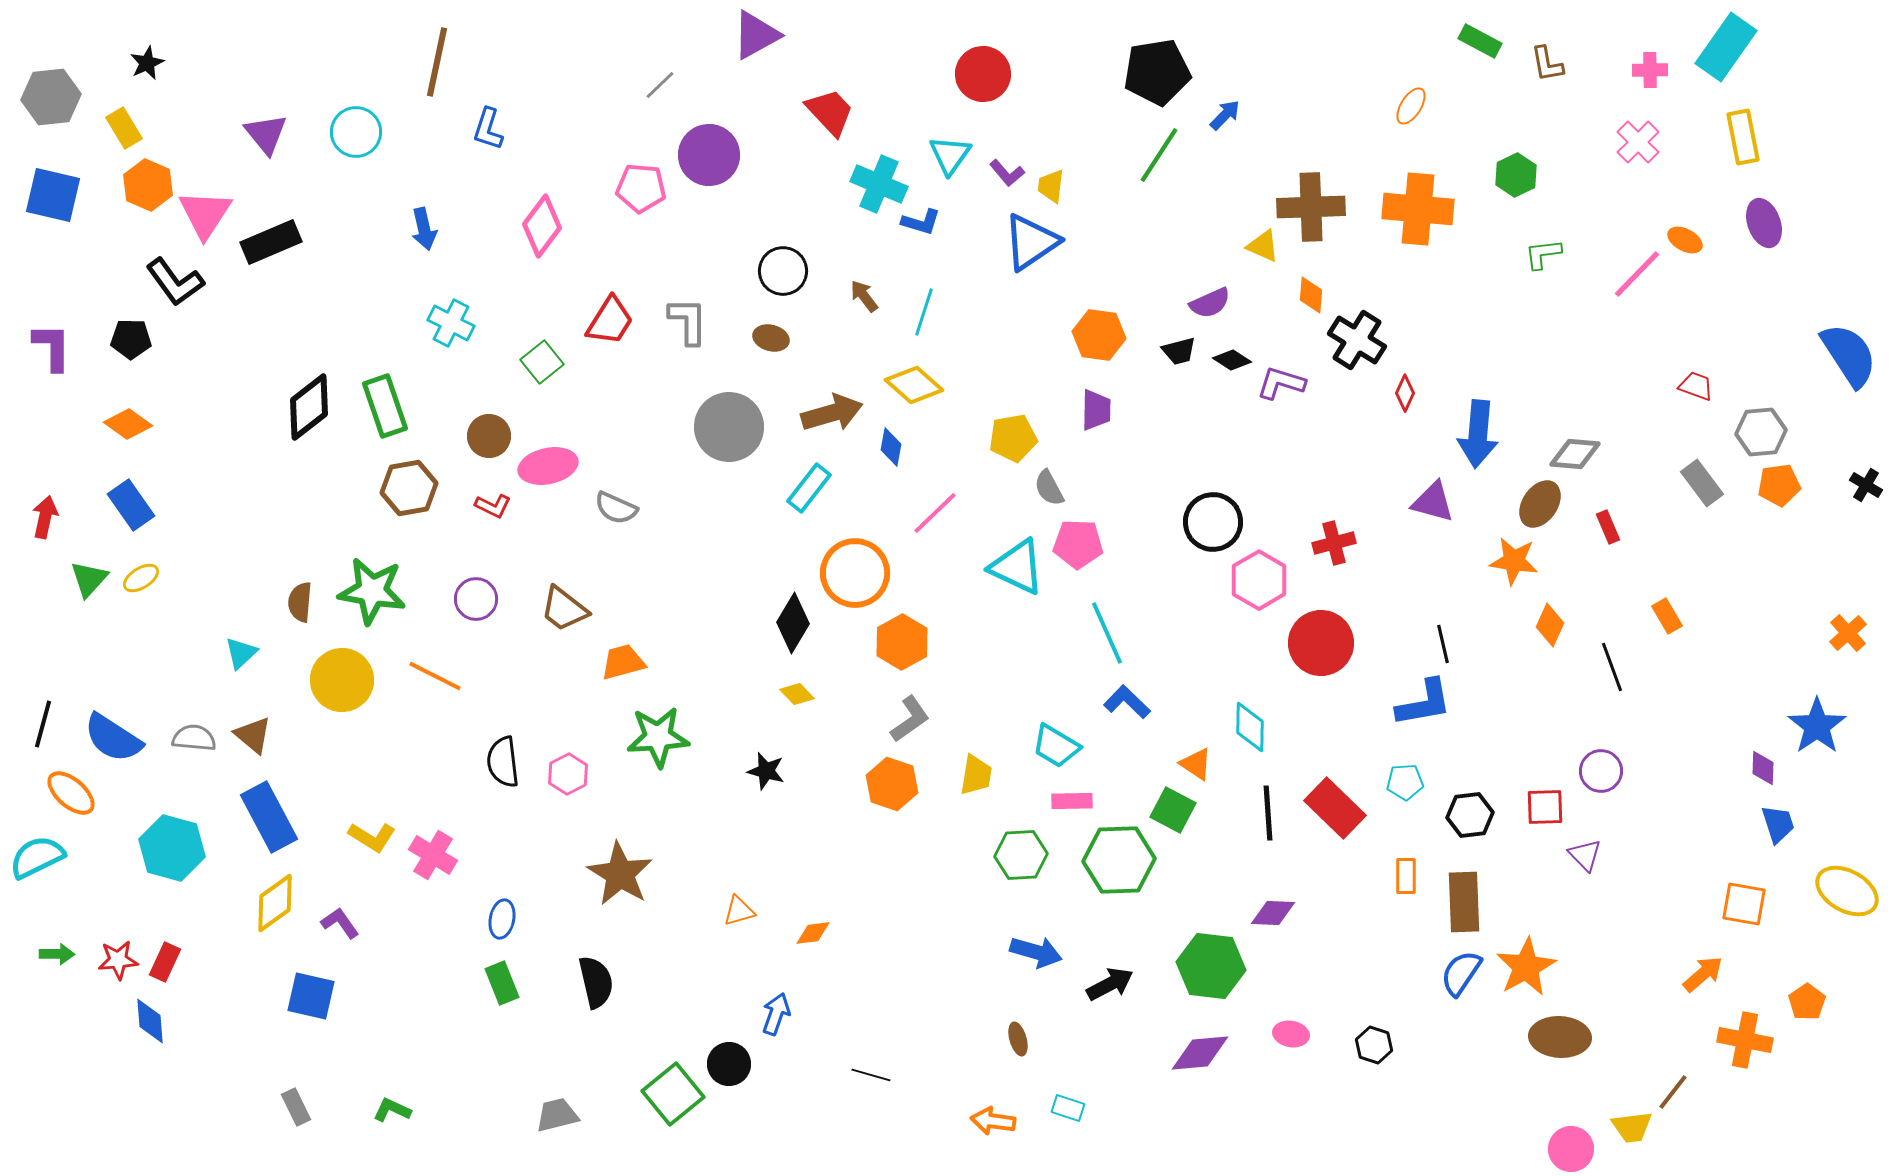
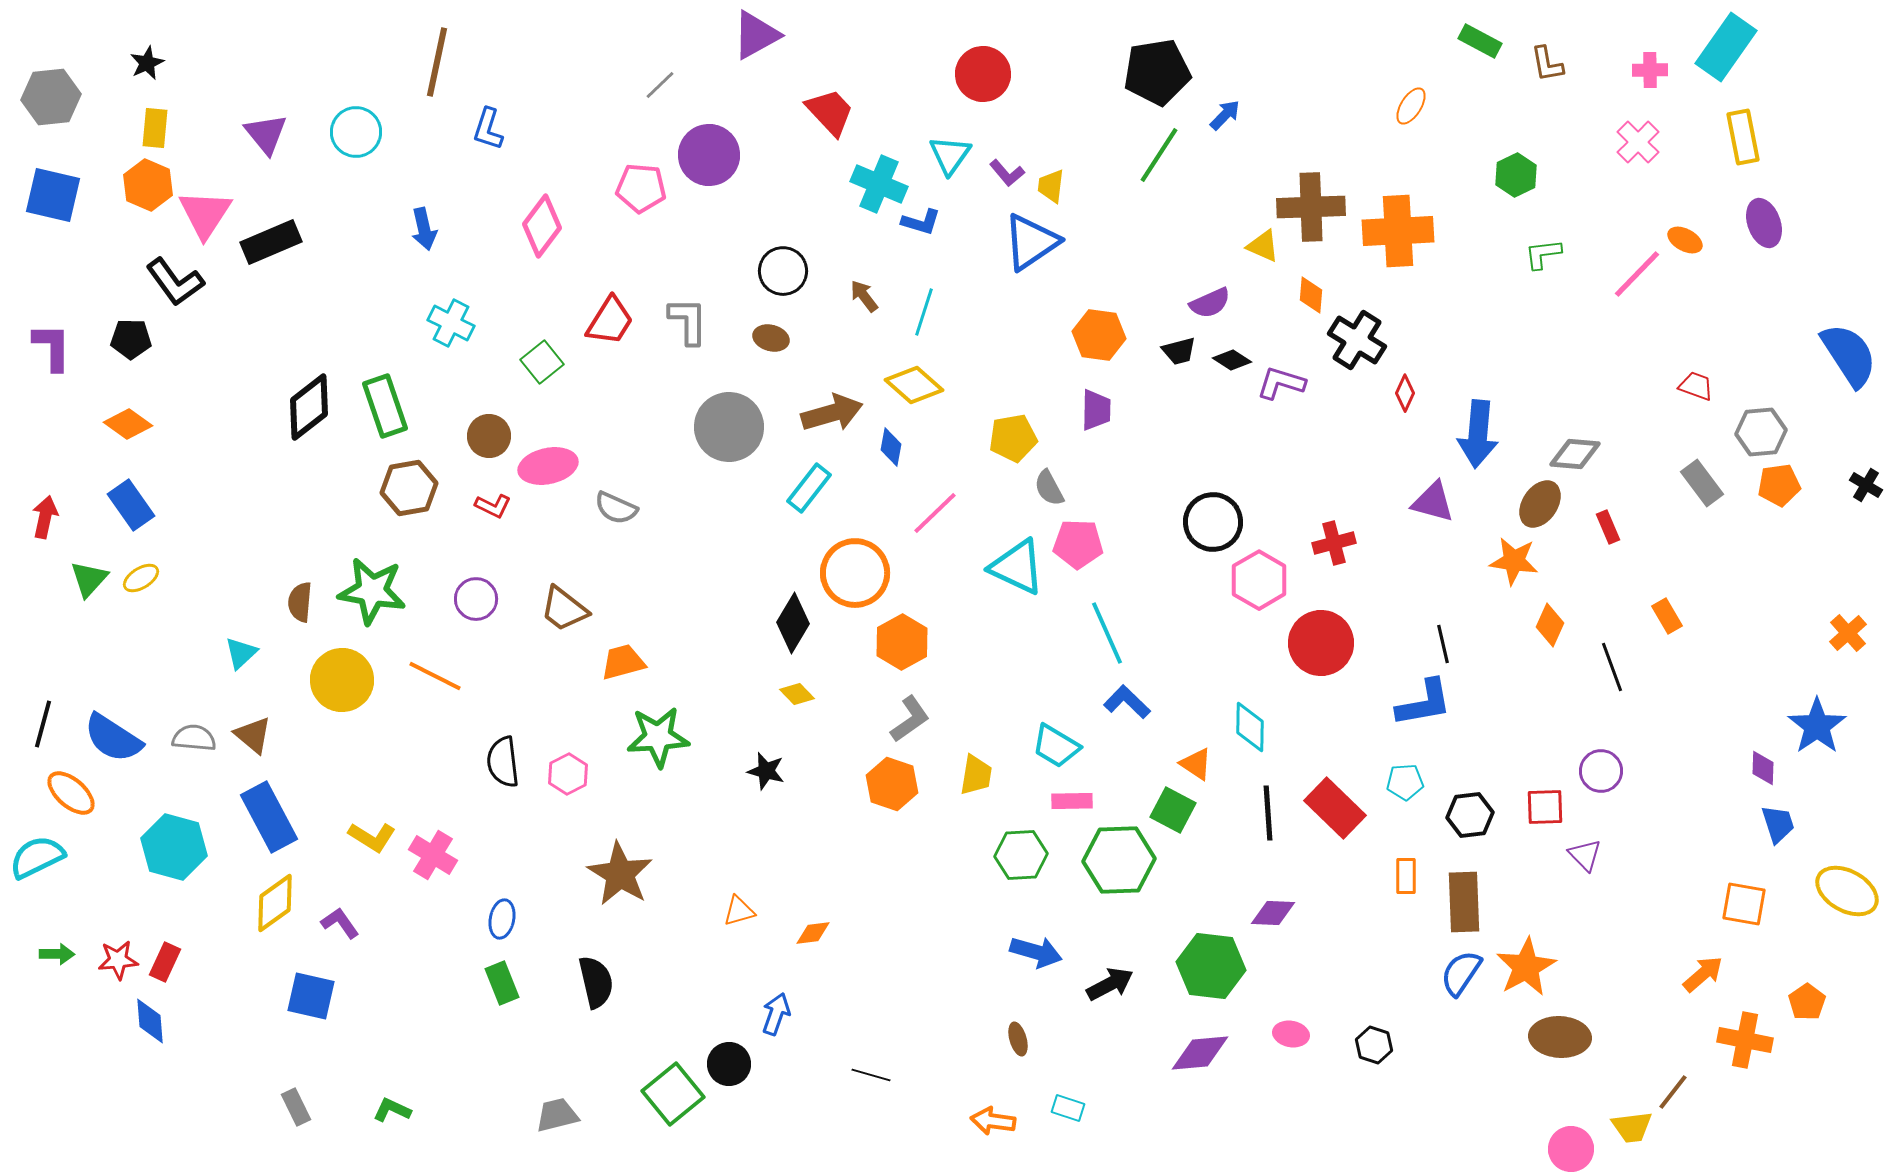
yellow rectangle at (124, 128): moved 31 px right; rotated 36 degrees clockwise
orange cross at (1418, 209): moved 20 px left, 22 px down; rotated 8 degrees counterclockwise
cyan hexagon at (172, 848): moved 2 px right, 1 px up
